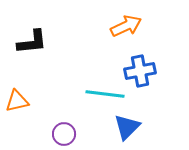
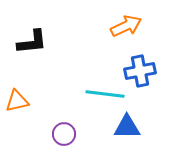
blue triangle: rotated 44 degrees clockwise
